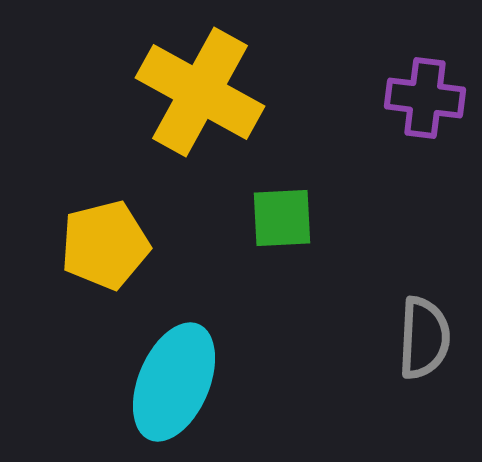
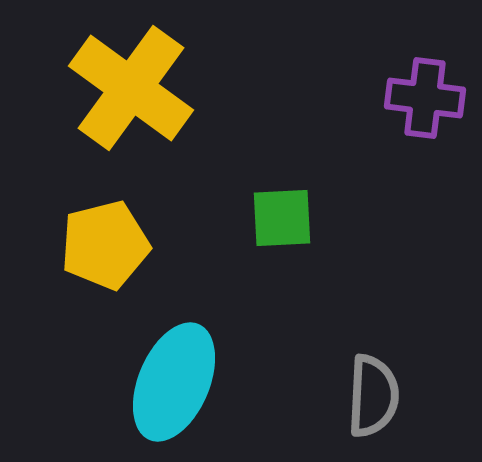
yellow cross: moved 69 px left, 4 px up; rotated 7 degrees clockwise
gray semicircle: moved 51 px left, 58 px down
